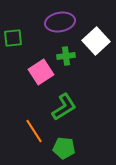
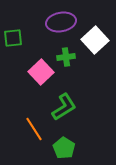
purple ellipse: moved 1 px right
white square: moved 1 px left, 1 px up
green cross: moved 1 px down
pink square: rotated 10 degrees counterclockwise
orange line: moved 2 px up
green pentagon: rotated 25 degrees clockwise
